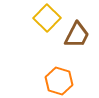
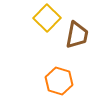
brown trapezoid: rotated 16 degrees counterclockwise
